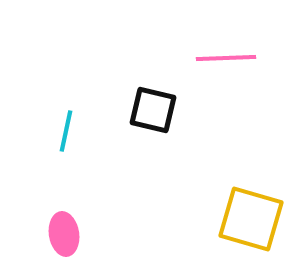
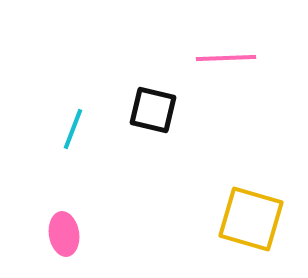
cyan line: moved 7 px right, 2 px up; rotated 9 degrees clockwise
